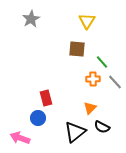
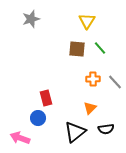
gray star: rotated 12 degrees clockwise
green line: moved 2 px left, 14 px up
black semicircle: moved 4 px right, 2 px down; rotated 35 degrees counterclockwise
